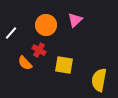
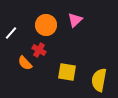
yellow square: moved 3 px right, 7 px down
